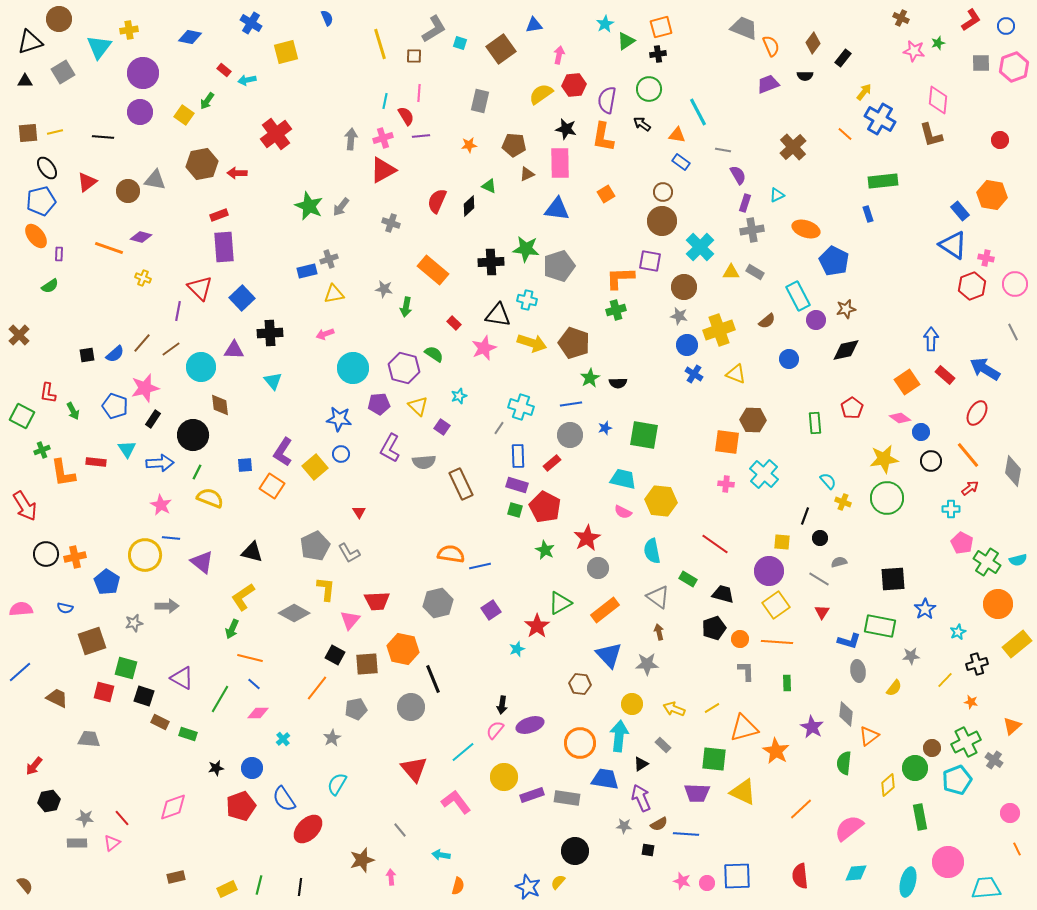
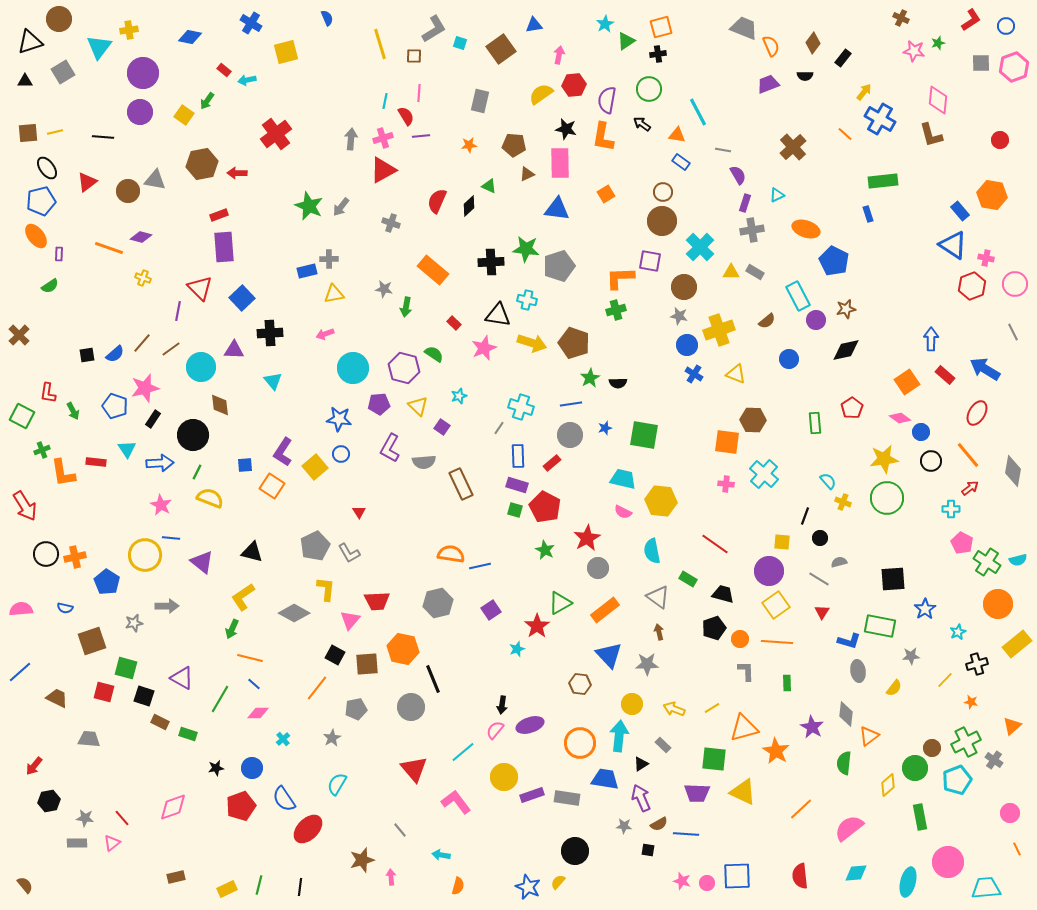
gray cross at (329, 259): rotated 18 degrees clockwise
